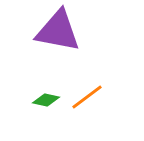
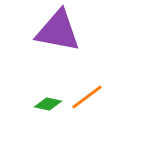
green diamond: moved 2 px right, 4 px down
